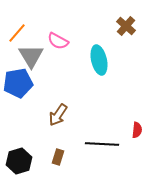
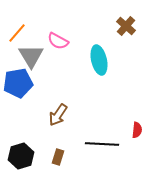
black hexagon: moved 2 px right, 5 px up
